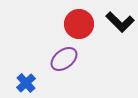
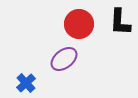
black L-shape: rotated 48 degrees clockwise
